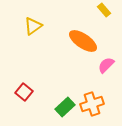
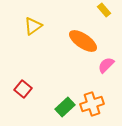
red square: moved 1 px left, 3 px up
